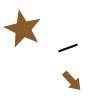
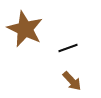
brown star: moved 2 px right
